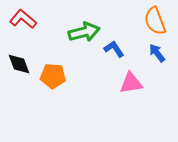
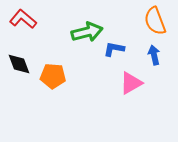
green arrow: moved 3 px right
blue L-shape: rotated 45 degrees counterclockwise
blue arrow: moved 3 px left, 2 px down; rotated 24 degrees clockwise
pink triangle: rotated 20 degrees counterclockwise
